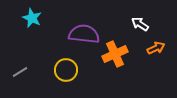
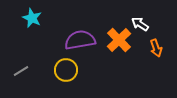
purple semicircle: moved 4 px left, 6 px down; rotated 16 degrees counterclockwise
orange arrow: rotated 96 degrees clockwise
orange cross: moved 4 px right, 14 px up; rotated 20 degrees counterclockwise
gray line: moved 1 px right, 1 px up
